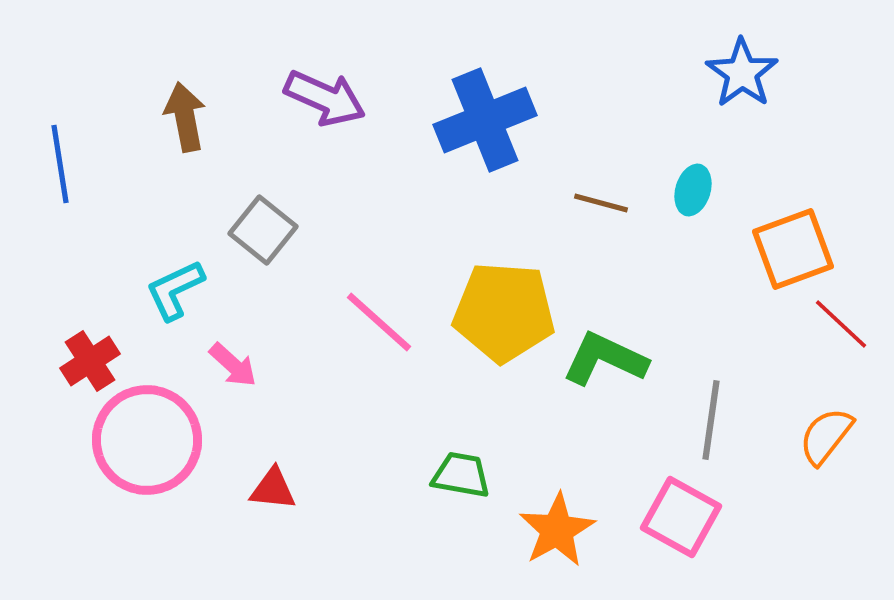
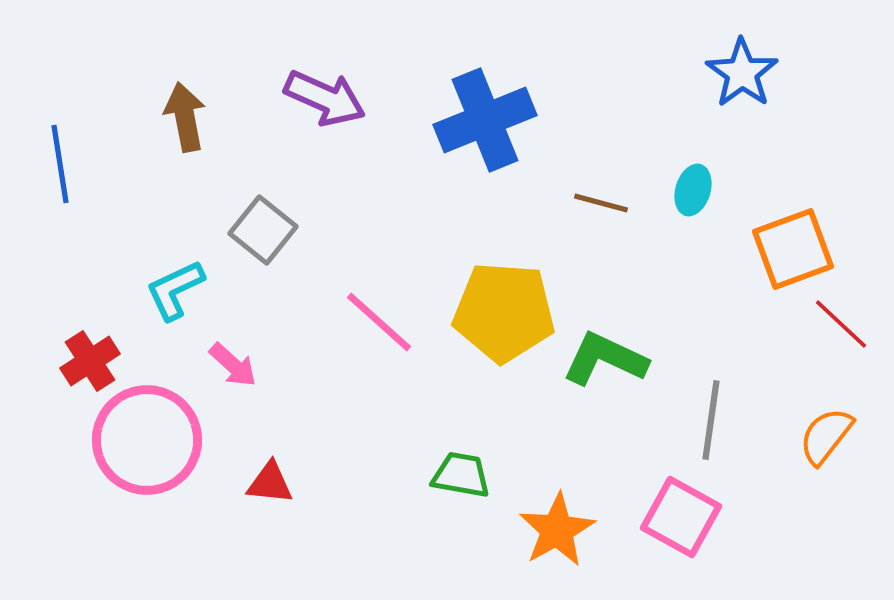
red triangle: moved 3 px left, 6 px up
